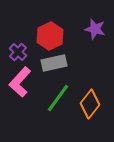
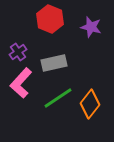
purple star: moved 4 px left, 2 px up
red hexagon: moved 17 px up; rotated 12 degrees counterclockwise
purple cross: rotated 12 degrees clockwise
pink L-shape: moved 1 px right, 1 px down
green line: rotated 20 degrees clockwise
